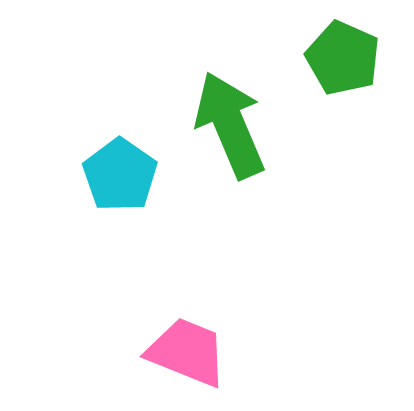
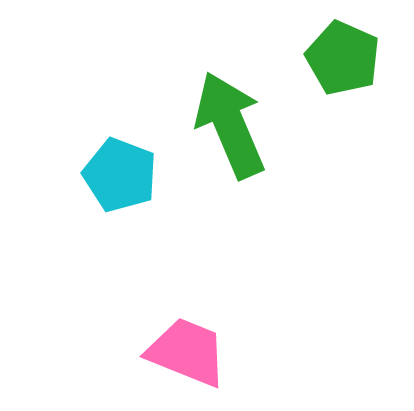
cyan pentagon: rotated 14 degrees counterclockwise
